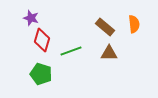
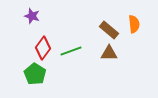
purple star: moved 1 px right, 2 px up
brown rectangle: moved 4 px right, 3 px down
red diamond: moved 1 px right, 8 px down; rotated 20 degrees clockwise
green pentagon: moved 6 px left; rotated 15 degrees clockwise
